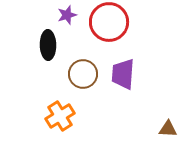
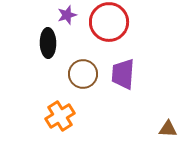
black ellipse: moved 2 px up
